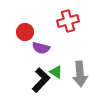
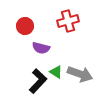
red circle: moved 6 px up
gray arrow: rotated 65 degrees counterclockwise
black L-shape: moved 3 px left, 1 px down
